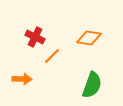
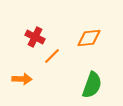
orange diamond: rotated 15 degrees counterclockwise
